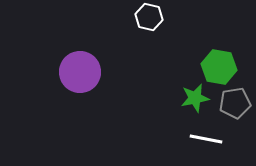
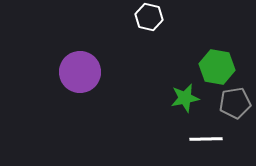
green hexagon: moved 2 px left
green star: moved 10 px left
white line: rotated 12 degrees counterclockwise
